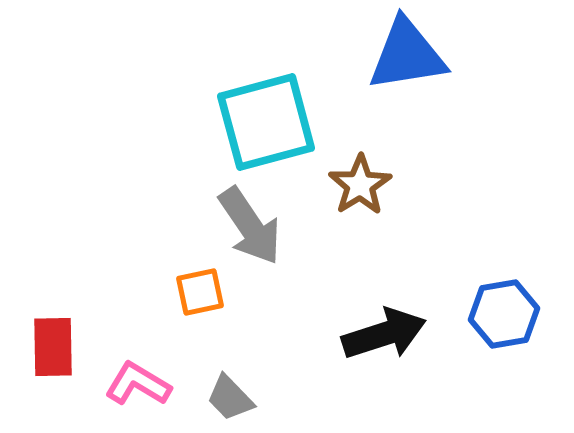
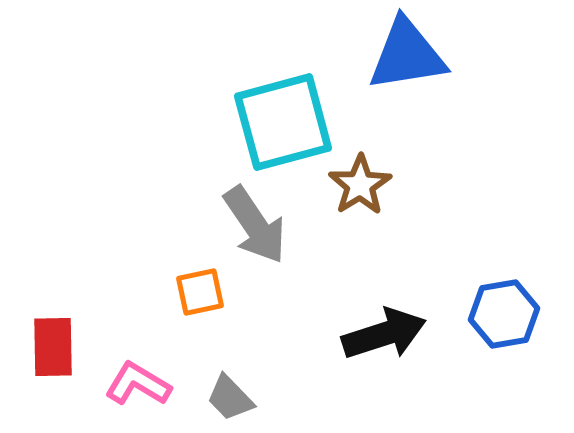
cyan square: moved 17 px right
gray arrow: moved 5 px right, 1 px up
